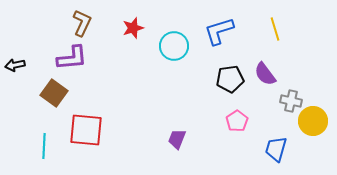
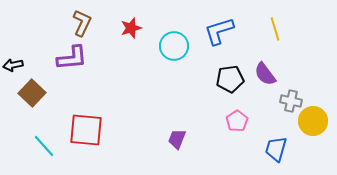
red star: moved 2 px left
black arrow: moved 2 px left
brown square: moved 22 px left; rotated 8 degrees clockwise
cyan line: rotated 45 degrees counterclockwise
